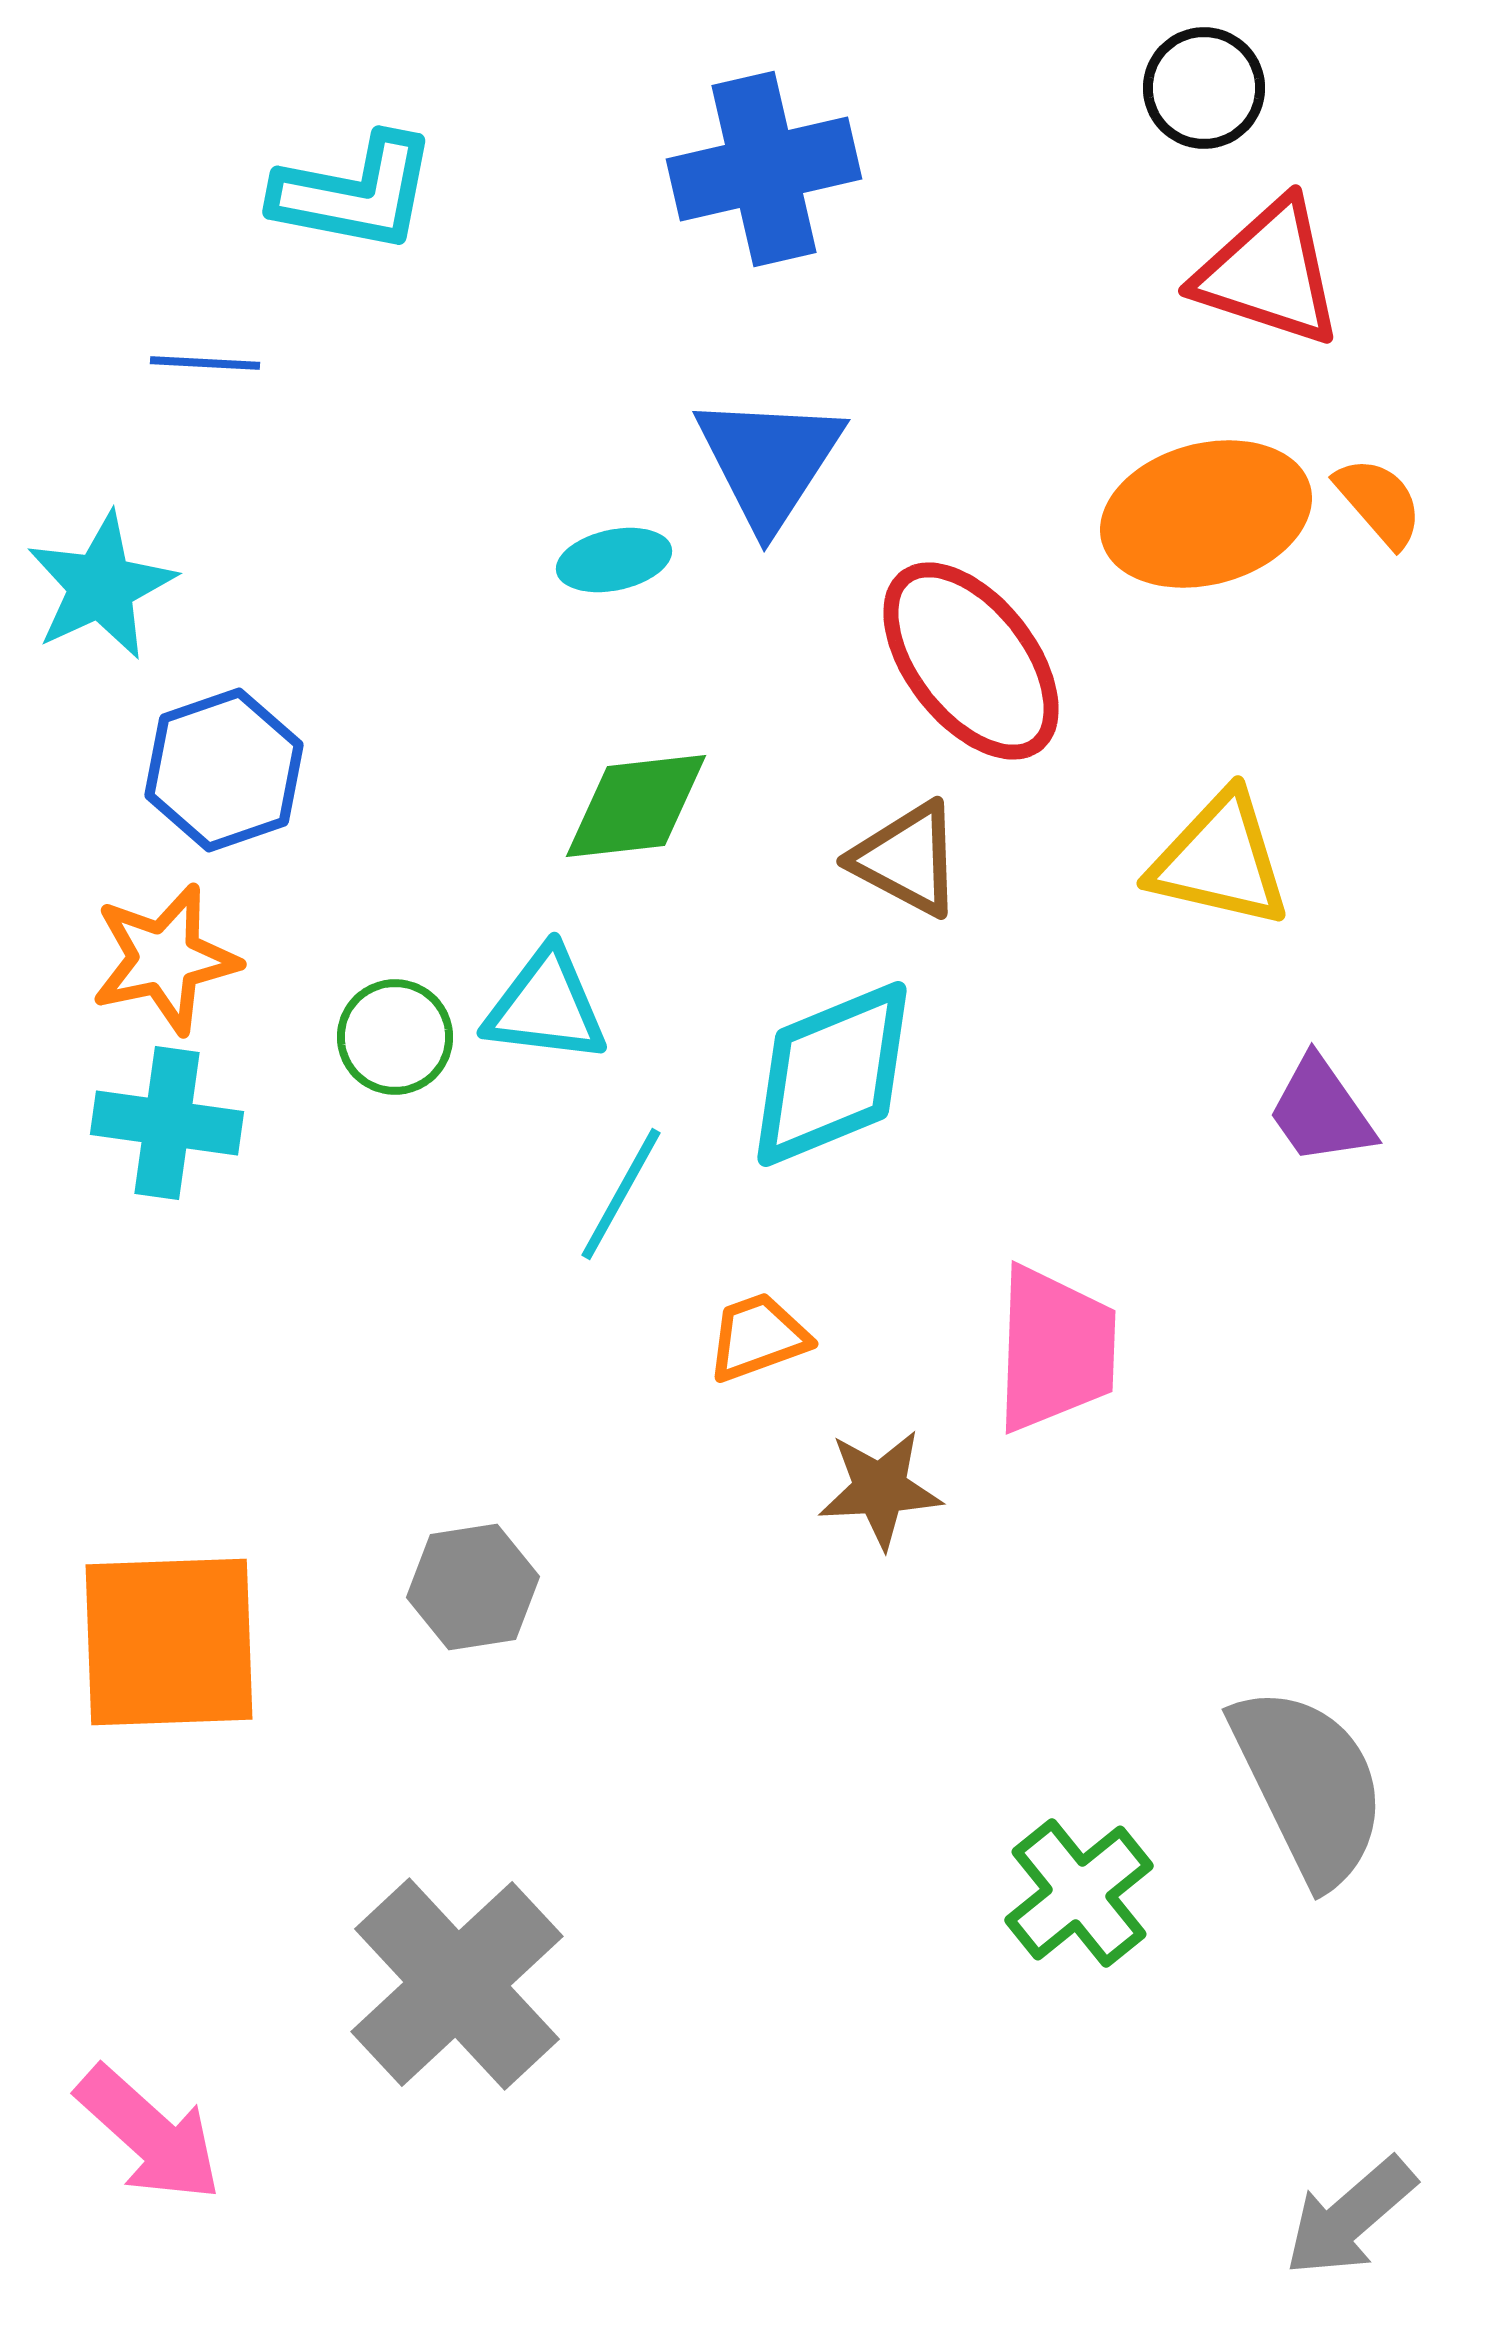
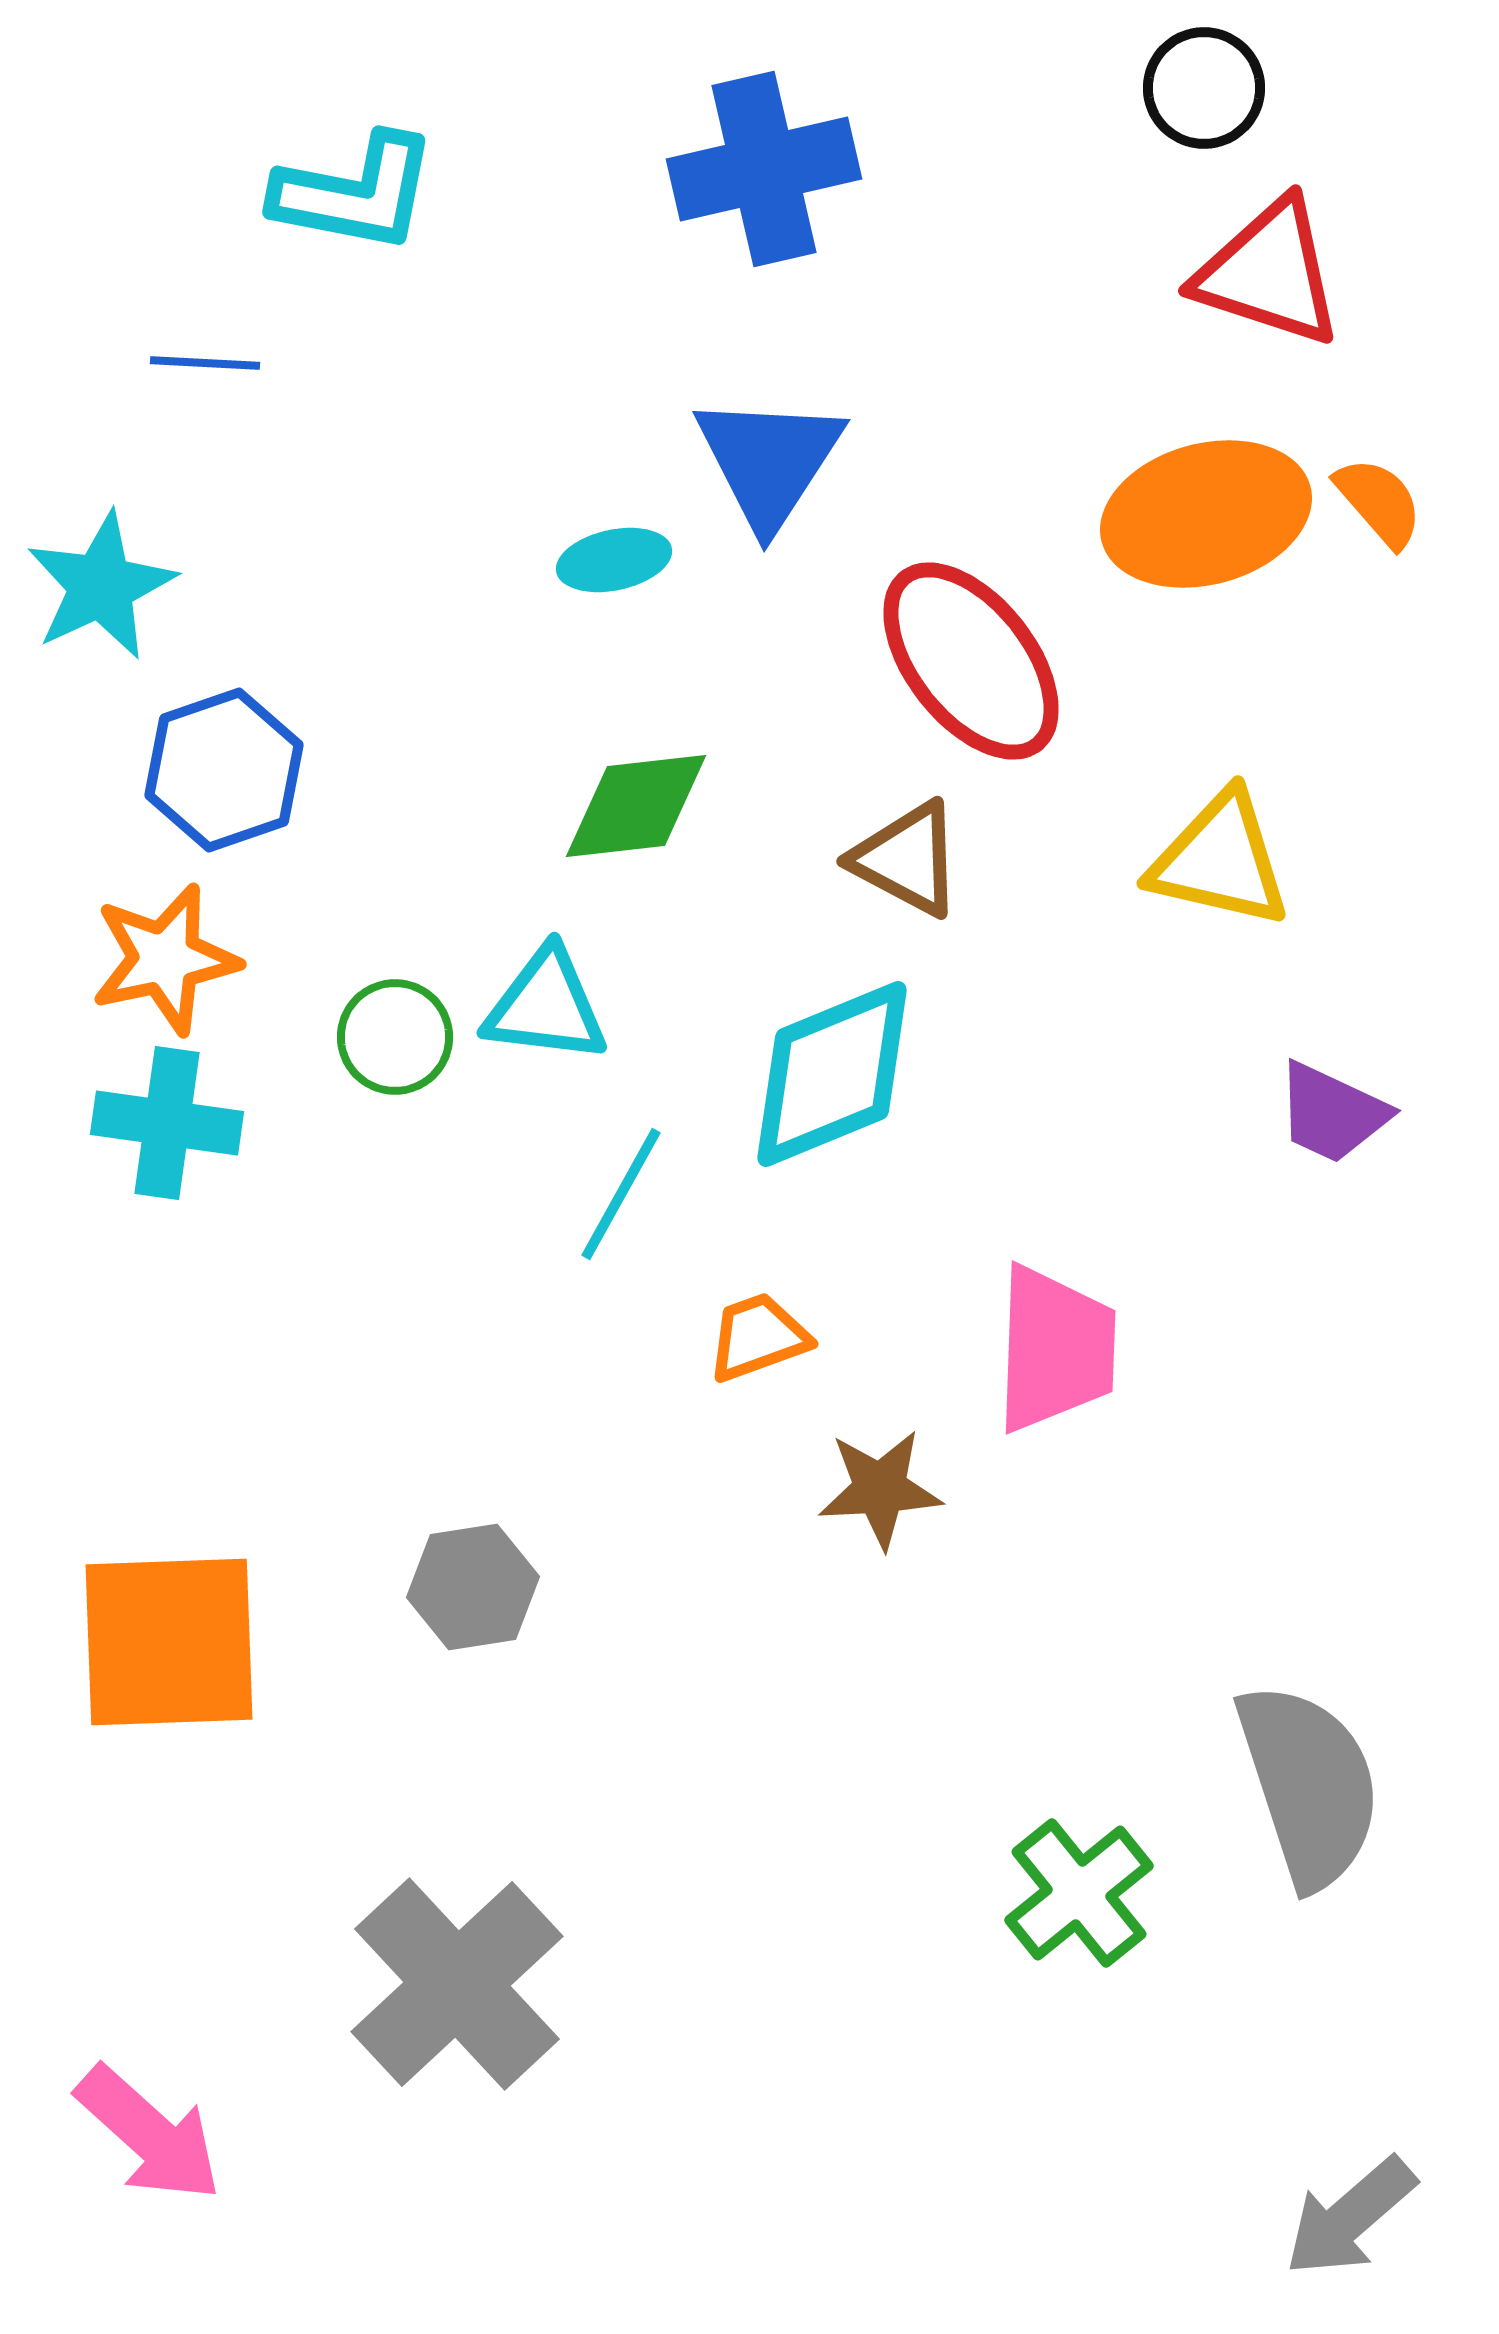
purple trapezoid: moved 11 px right, 2 px down; rotated 30 degrees counterclockwise
gray semicircle: rotated 8 degrees clockwise
